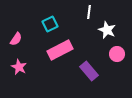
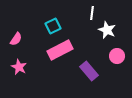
white line: moved 3 px right, 1 px down
cyan square: moved 3 px right, 2 px down
pink circle: moved 2 px down
